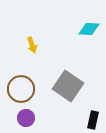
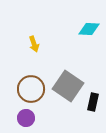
yellow arrow: moved 2 px right, 1 px up
brown circle: moved 10 px right
black rectangle: moved 18 px up
